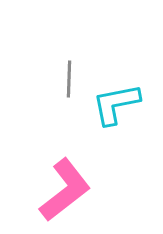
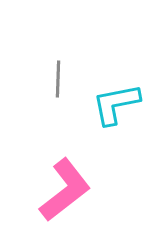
gray line: moved 11 px left
